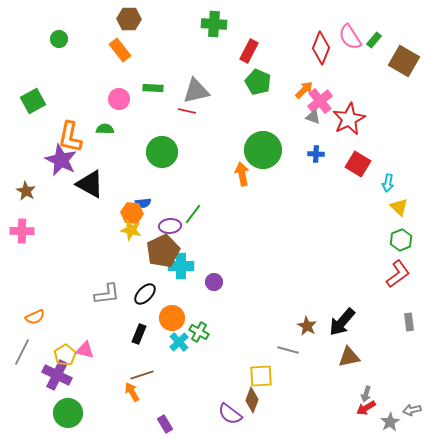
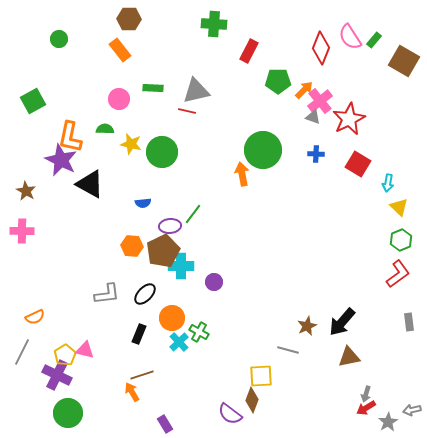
green pentagon at (258, 82): moved 20 px right, 1 px up; rotated 25 degrees counterclockwise
orange hexagon at (132, 213): moved 33 px down
yellow star at (131, 230): moved 86 px up
brown star at (307, 326): rotated 18 degrees clockwise
gray star at (390, 422): moved 2 px left
